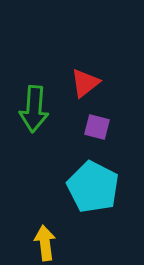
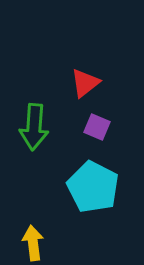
green arrow: moved 18 px down
purple square: rotated 8 degrees clockwise
yellow arrow: moved 12 px left
